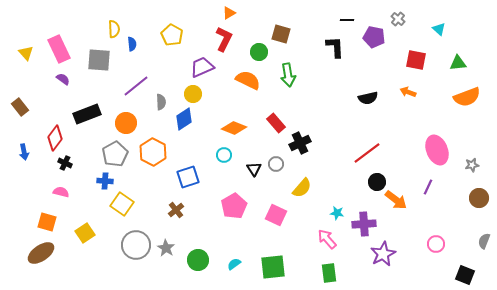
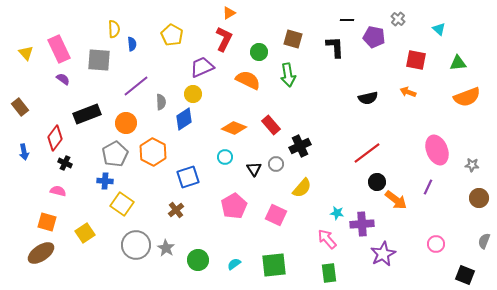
brown square at (281, 34): moved 12 px right, 5 px down
red rectangle at (276, 123): moved 5 px left, 2 px down
black cross at (300, 143): moved 3 px down
cyan circle at (224, 155): moved 1 px right, 2 px down
gray star at (472, 165): rotated 16 degrees clockwise
pink semicircle at (61, 192): moved 3 px left, 1 px up
purple cross at (364, 224): moved 2 px left
green square at (273, 267): moved 1 px right, 2 px up
